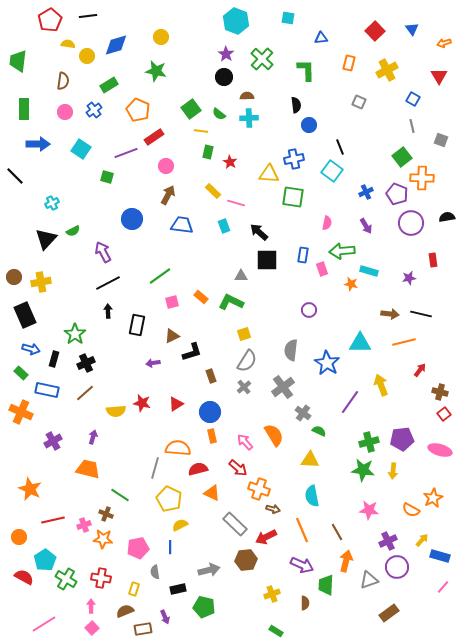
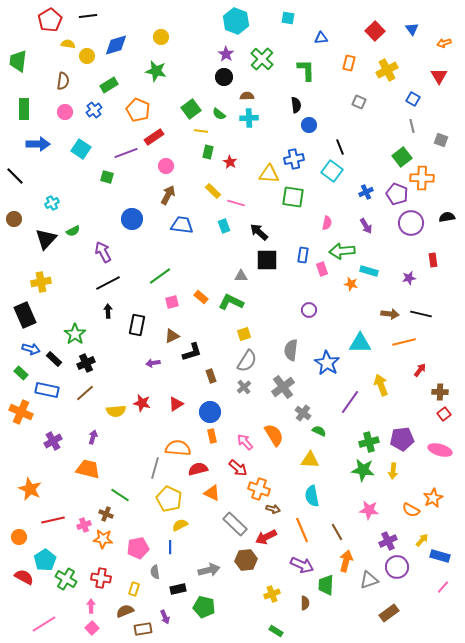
brown circle at (14, 277): moved 58 px up
black rectangle at (54, 359): rotated 63 degrees counterclockwise
brown cross at (440, 392): rotated 14 degrees counterclockwise
